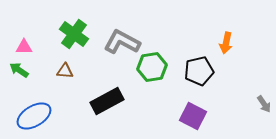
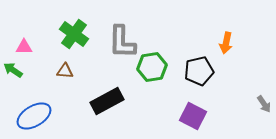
gray L-shape: rotated 117 degrees counterclockwise
green arrow: moved 6 px left
